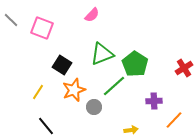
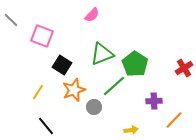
pink square: moved 8 px down
